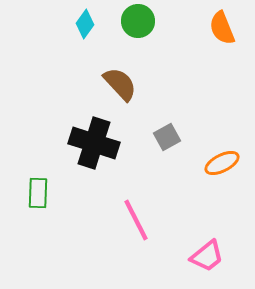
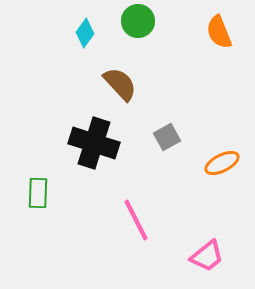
cyan diamond: moved 9 px down
orange semicircle: moved 3 px left, 4 px down
